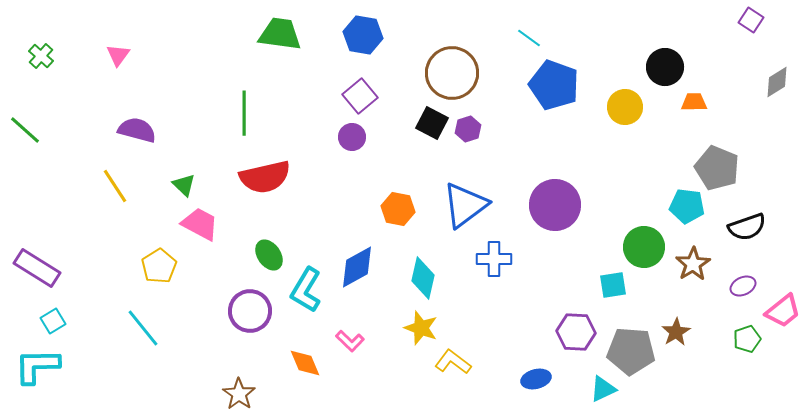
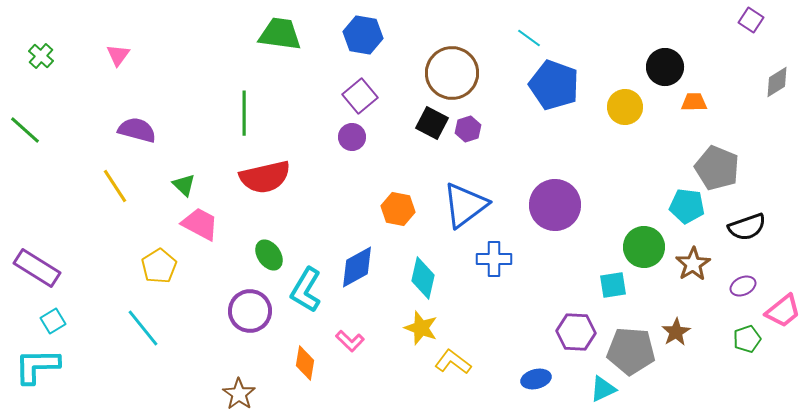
orange diamond at (305, 363): rotated 32 degrees clockwise
